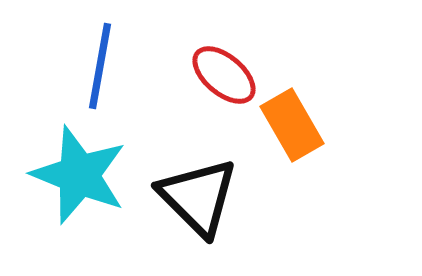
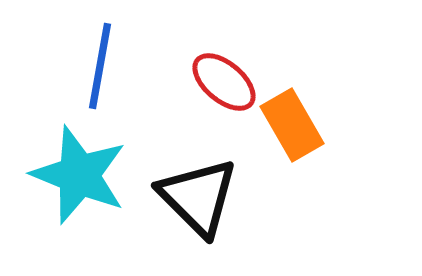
red ellipse: moved 7 px down
